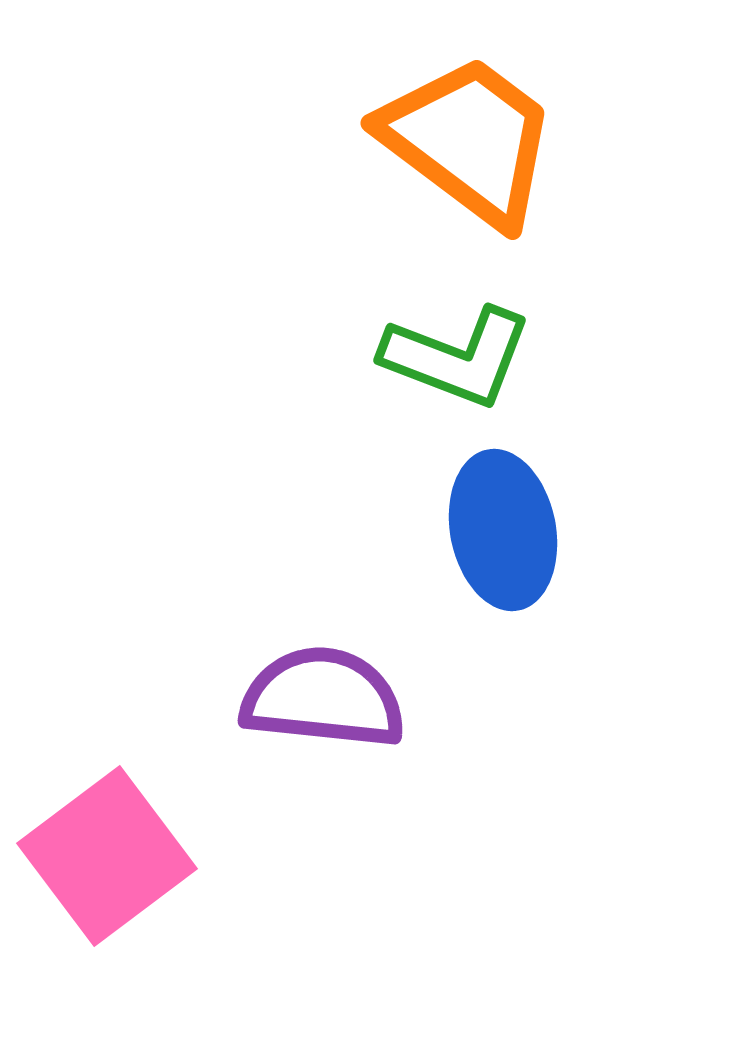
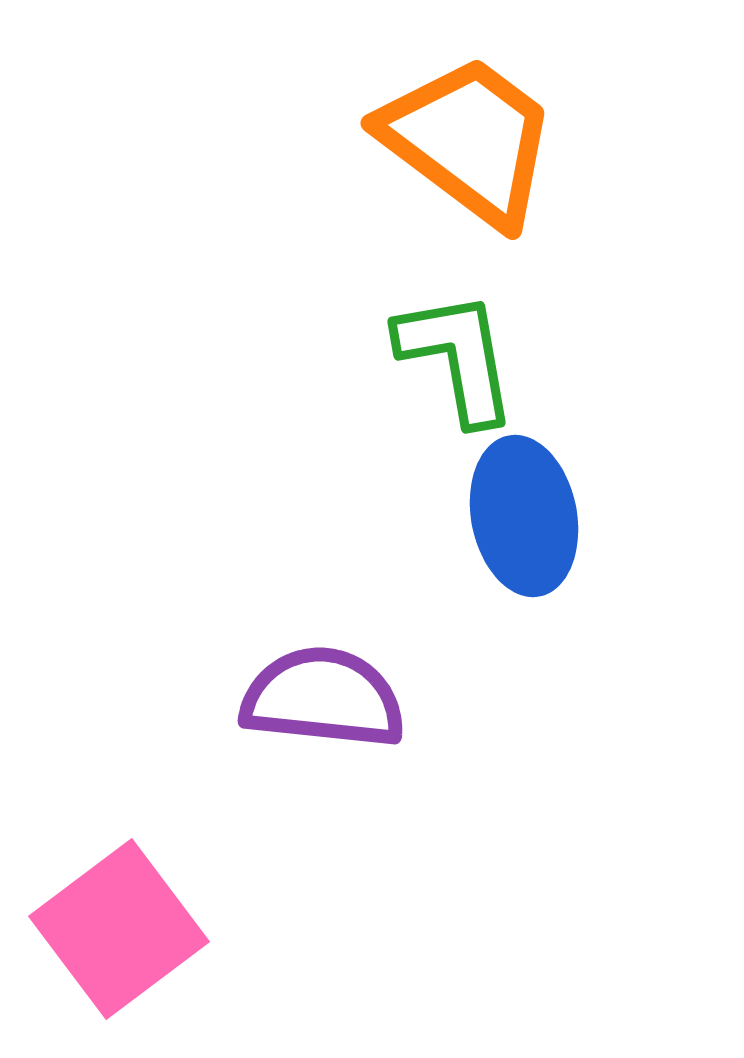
green L-shape: rotated 121 degrees counterclockwise
blue ellipse: moved 21 px right, 14 px up
pink square: moved 12 px right, 73 px down
